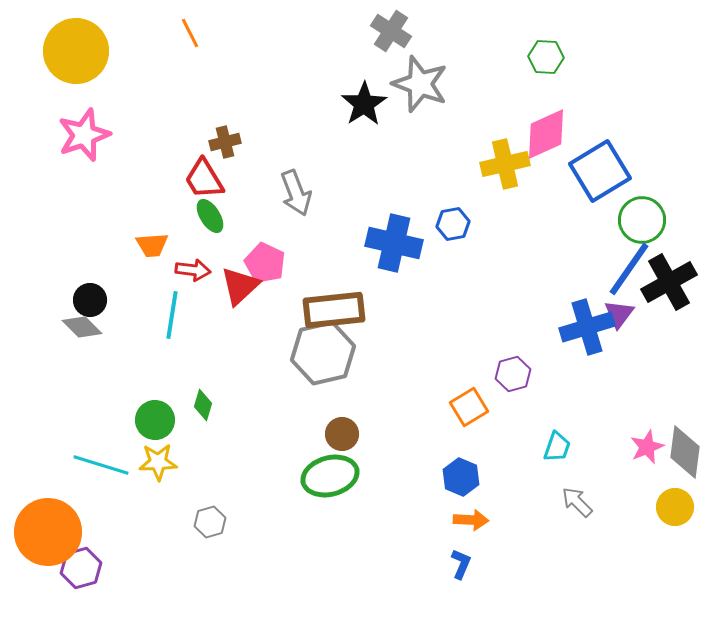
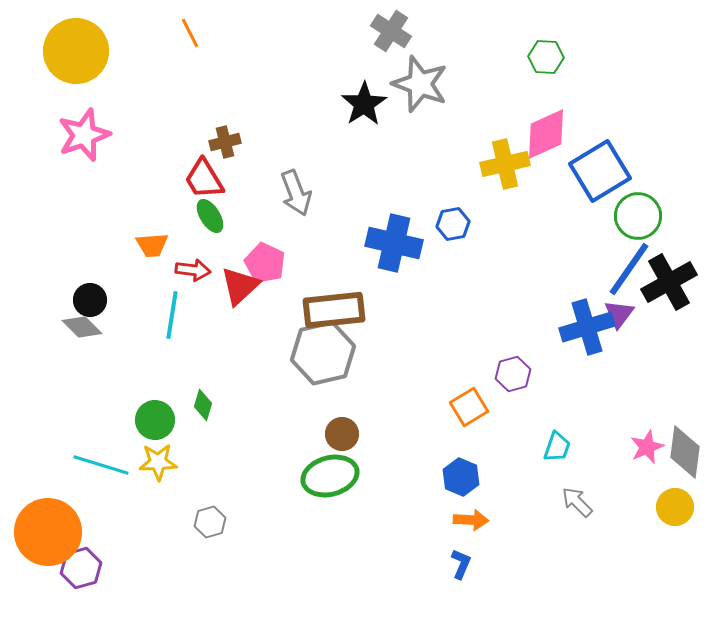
green circle at (642, 220): moved 4 px left, 4 px up
